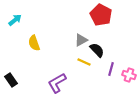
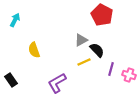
red pentagon: moved 1 px right
cyan arrow: rotated 24 degrees counterclockwise
yellow semicircle: moved 7 px down
yellow line: rotated 48 degrees counterclockwise
